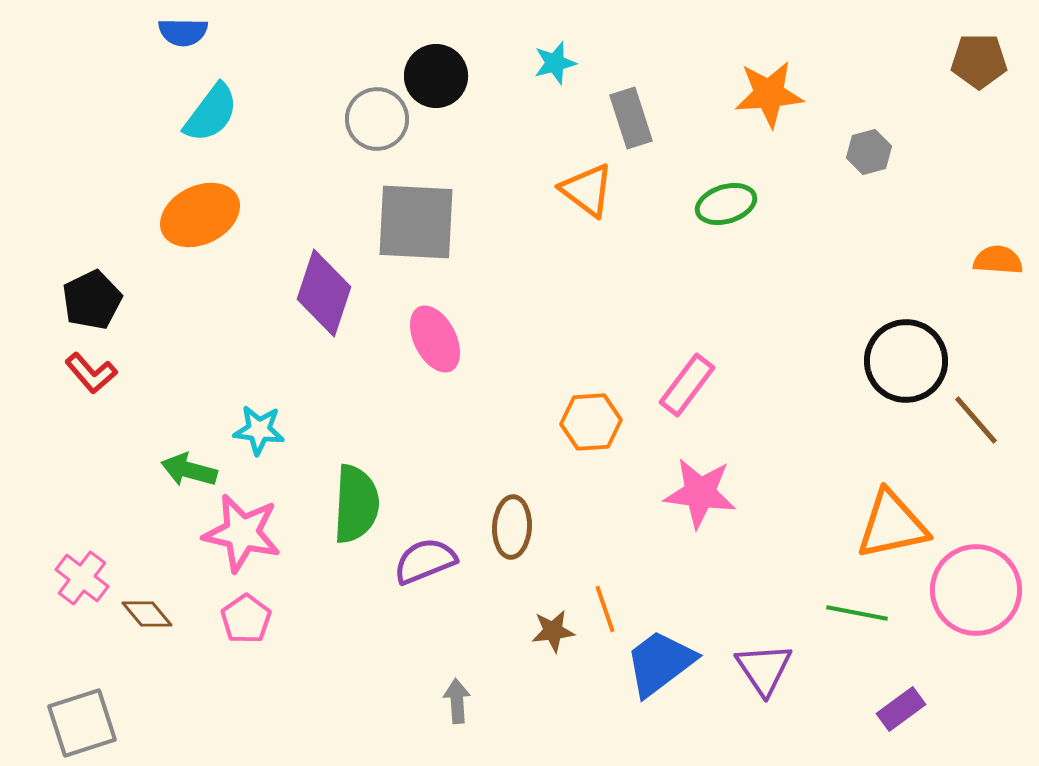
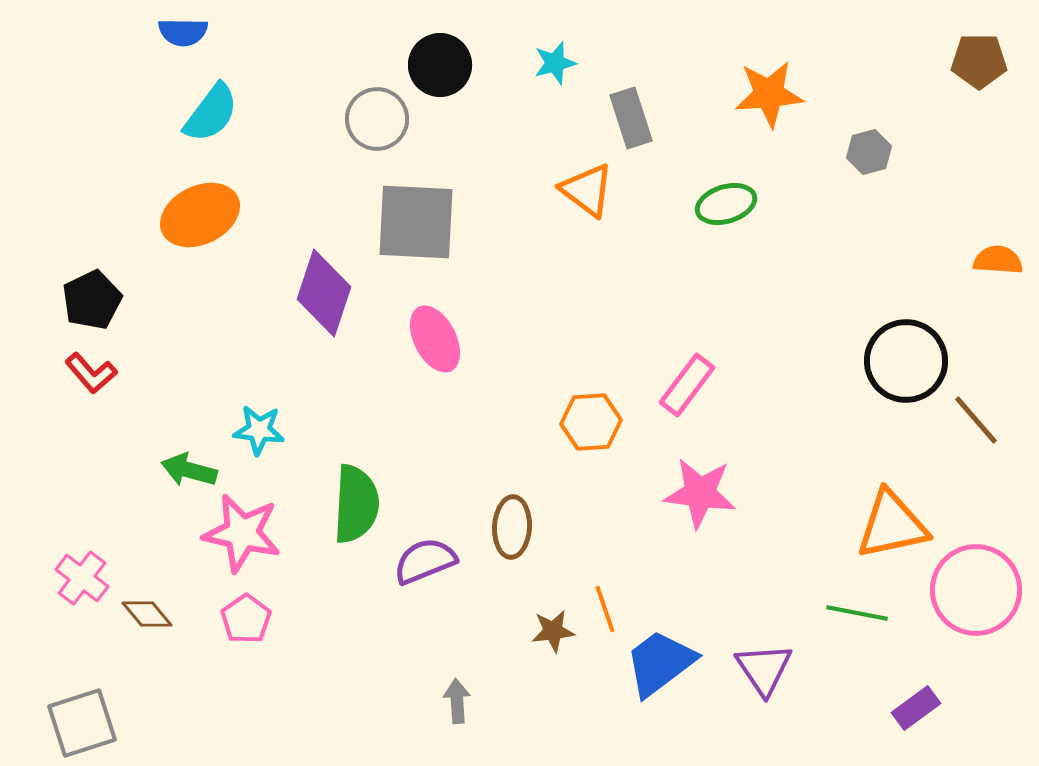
black circle at (436, 76): moved 4 px right, 11 px up
purple rectangle at (901, 709): moved 15 px right, 1 px up
